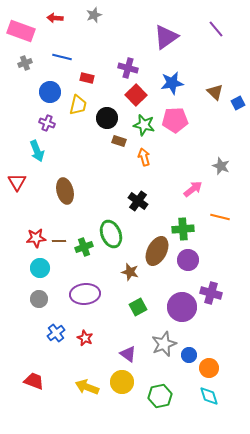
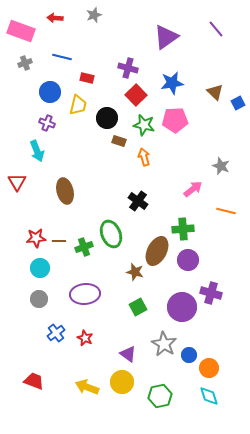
orange line at (220, 217): moved 6 px right, 6 px up
brown star at (130, 272): moved 5 px right
gray star at (164, 344): rotated 20 degrees counterclockwise
